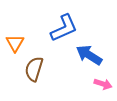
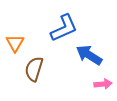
pink arrow: rotated 24 degrees counterclockwise
